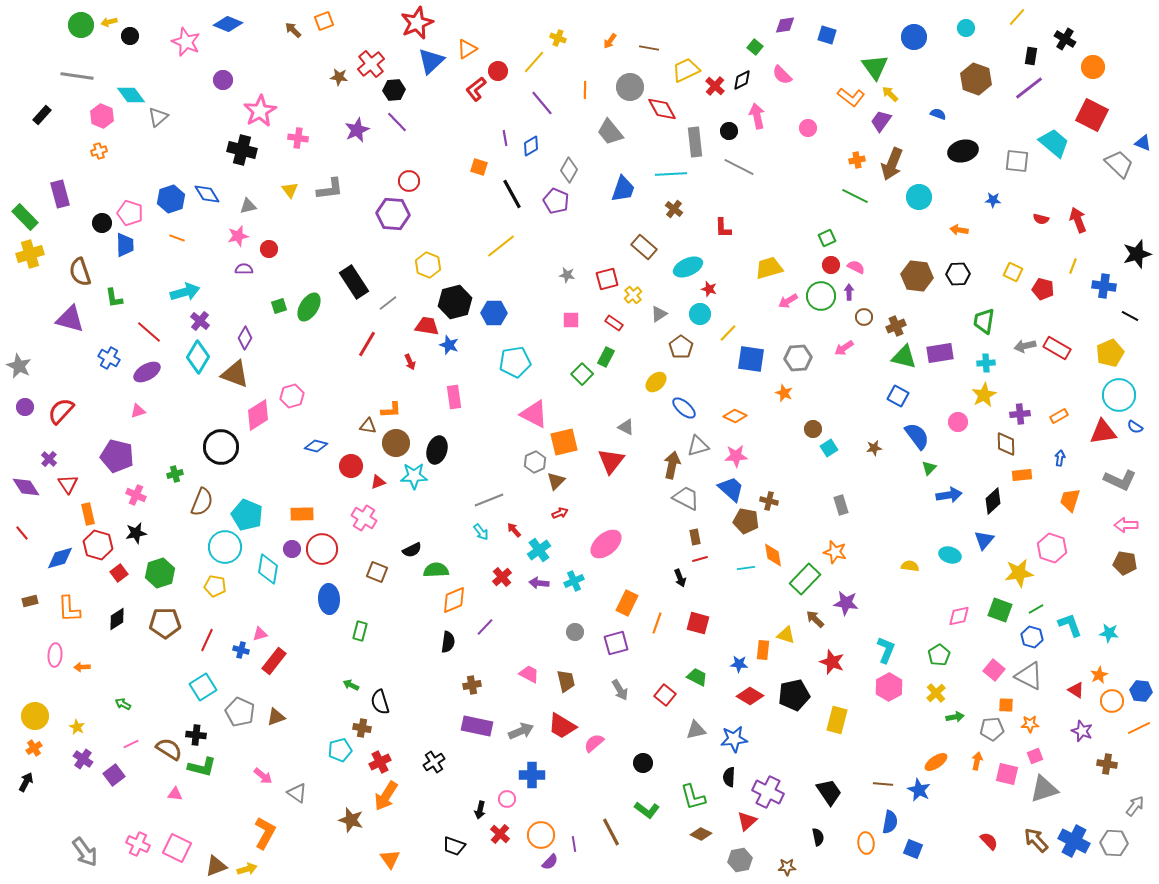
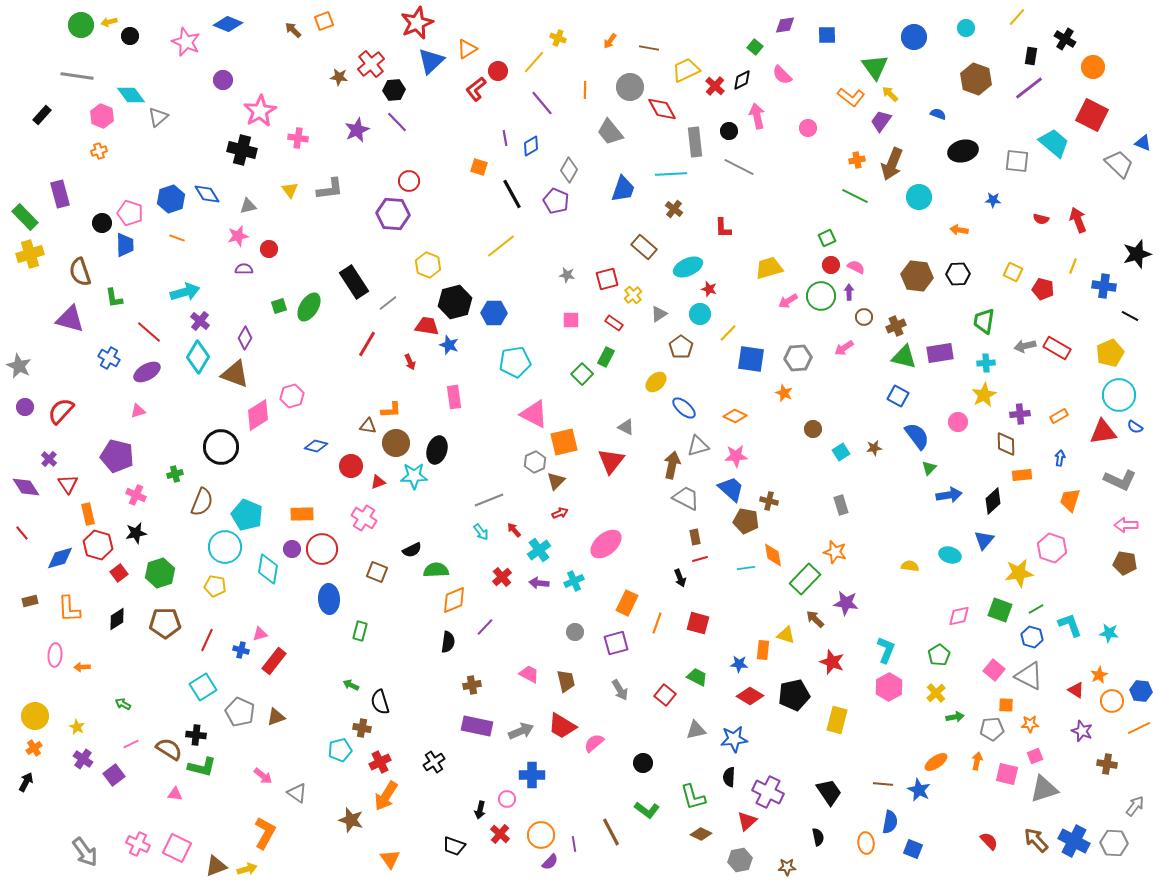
blue square at (827, 35): rotated 18 degrees counterclockwise
cyan square at (829, 448): moved 12 px right, 4 px down
